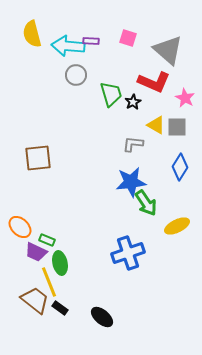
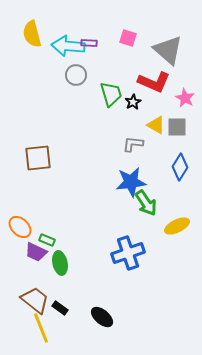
purple rectangle: moved 2 px left, 2 px down
yellow line: moved 8 px left, 46 px down
